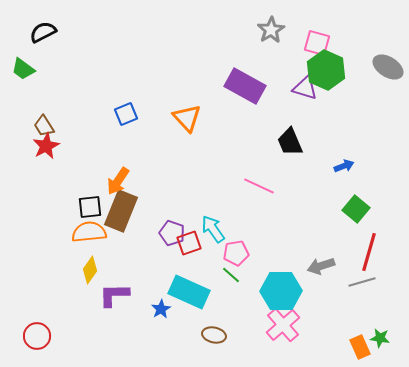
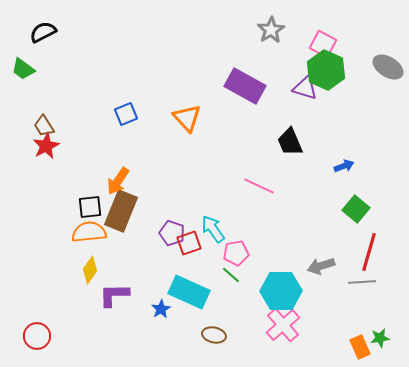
pink square: moved 6 px right, 1 px down; rotated 12 degrees clockwise
gray line: rotated 12 degrees clockwise
green star: rotated 18 degrees counterclockwise
